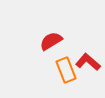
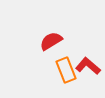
red L-shape: moved 4 px down
